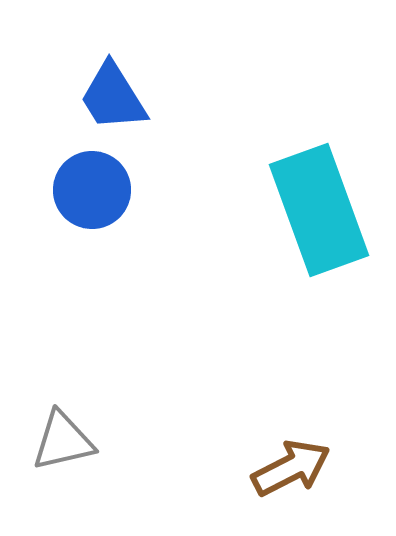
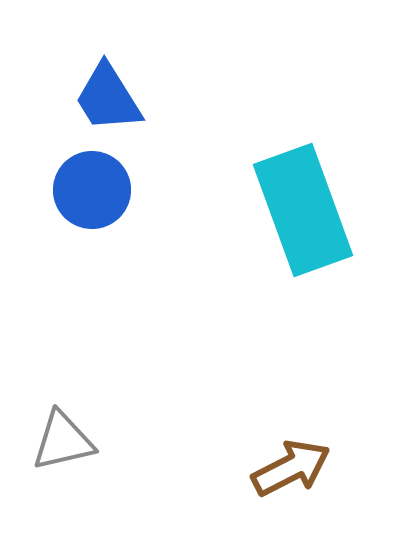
blue trapezoid: moved 5 px left, 1 px down
cyan rectangle: moved 16 px left
